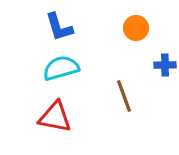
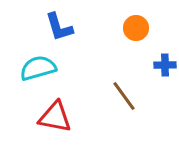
cyan semicircle: moved 23 px left
brown line: rotated 16 degrees counterclockwise
